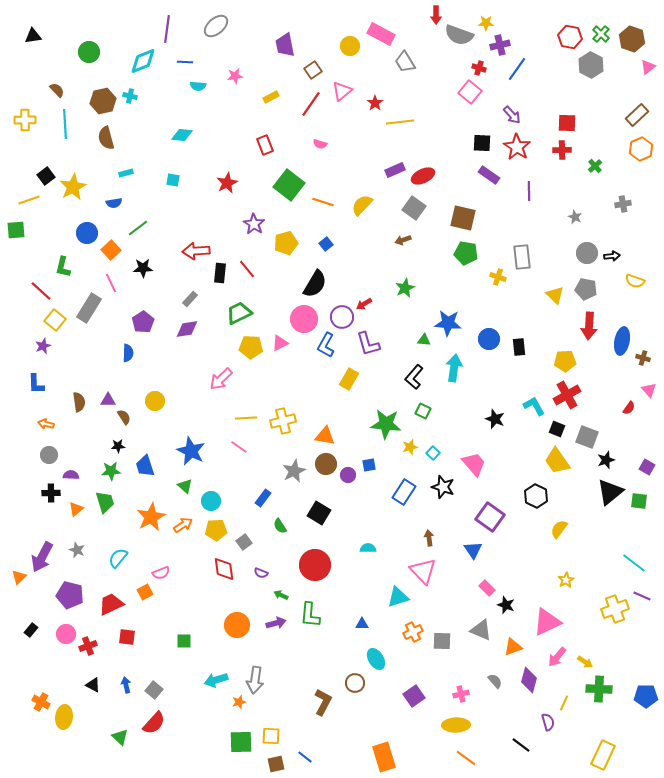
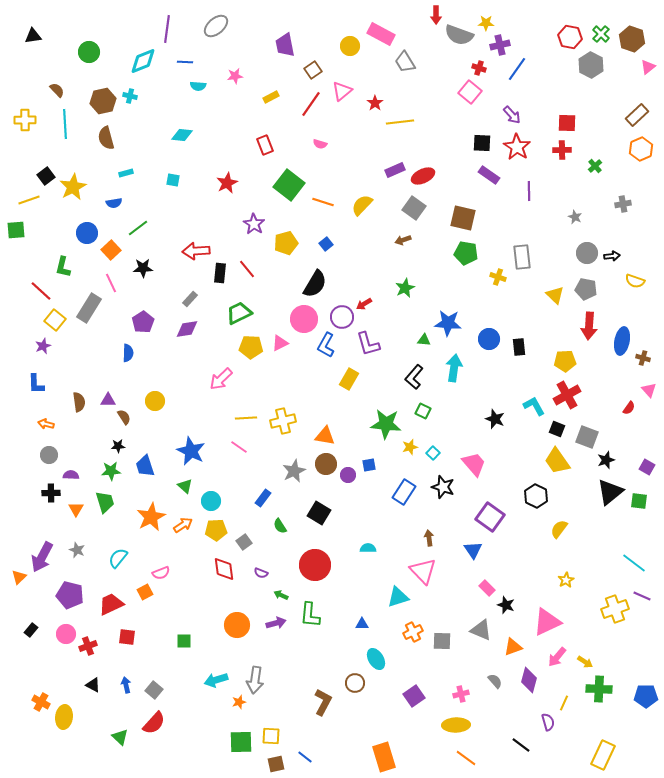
orange triangle at (76, 509): rotated 21 degrees counterclockwise
